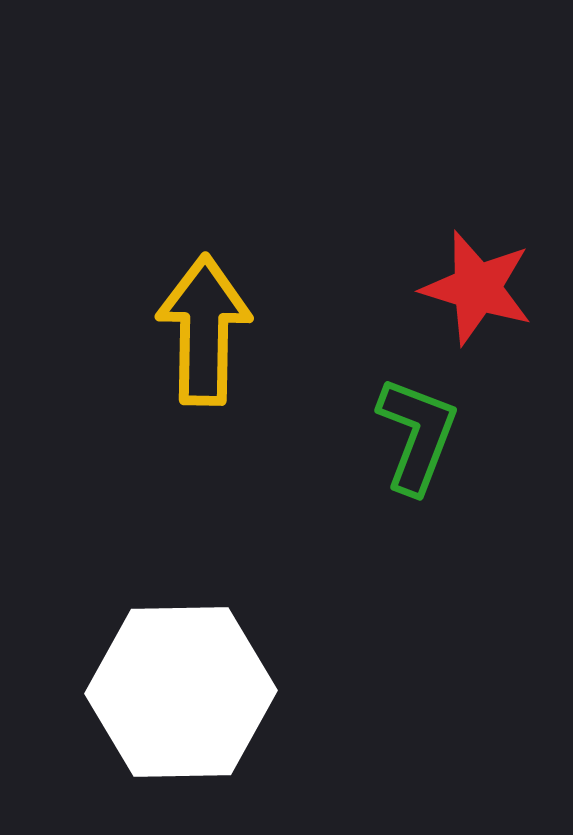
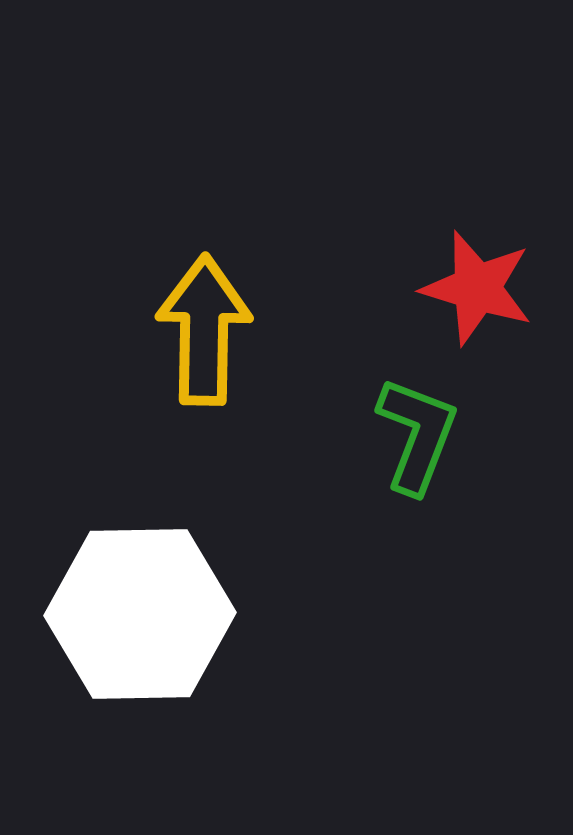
white hexagon: moved 41 px left, 78 px up
